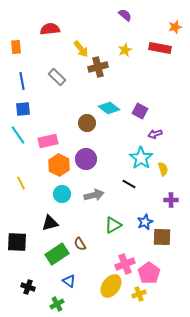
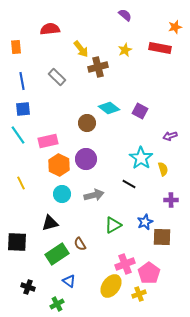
purple arrow: moved 15 px right, 2 px down
